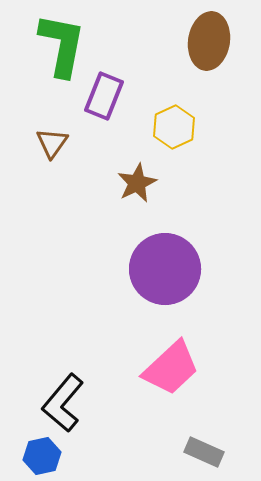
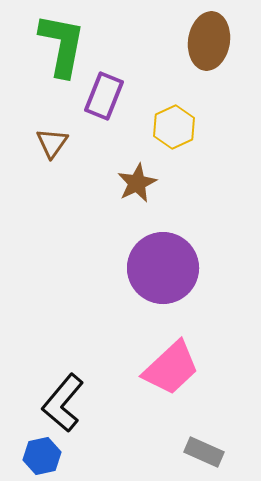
purple circle: moved 2 px left, 1 px up
